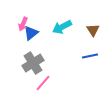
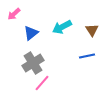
pink arrow: moved 9 px left, 10 px up; rotated 24 degrees clockwise
brown triangle: moved 1 px left
blue line: moved 3 px left
pink line: moved 1 px left
